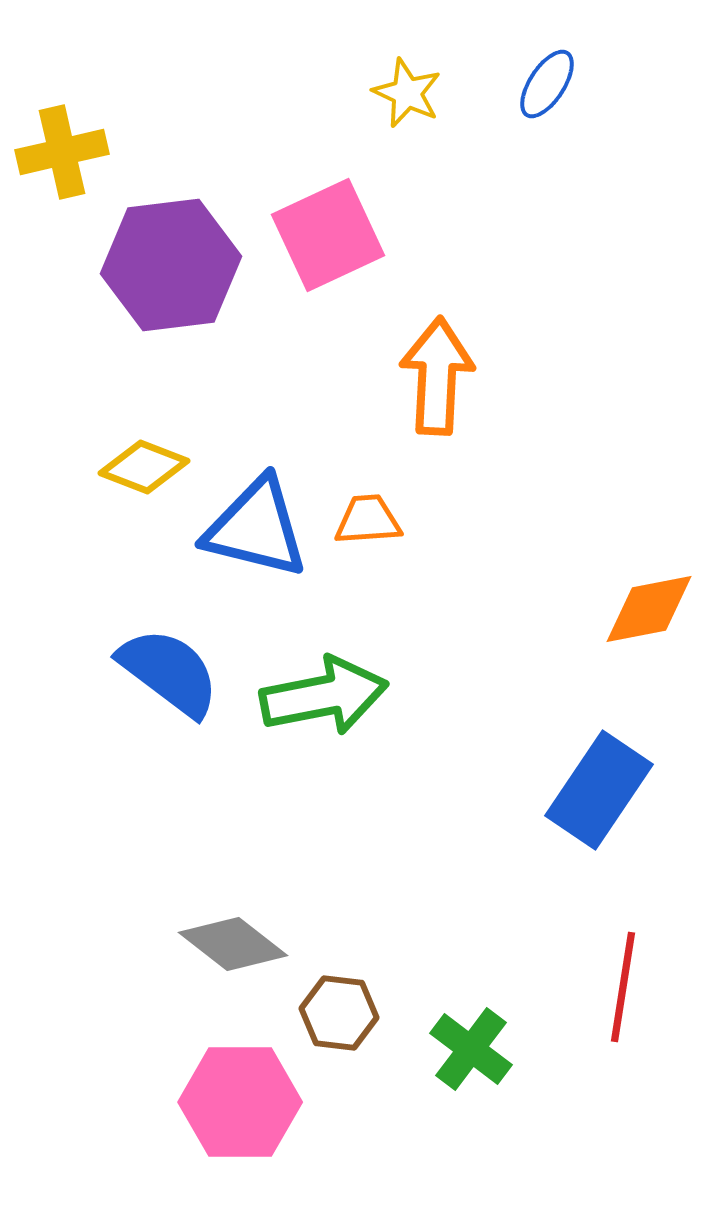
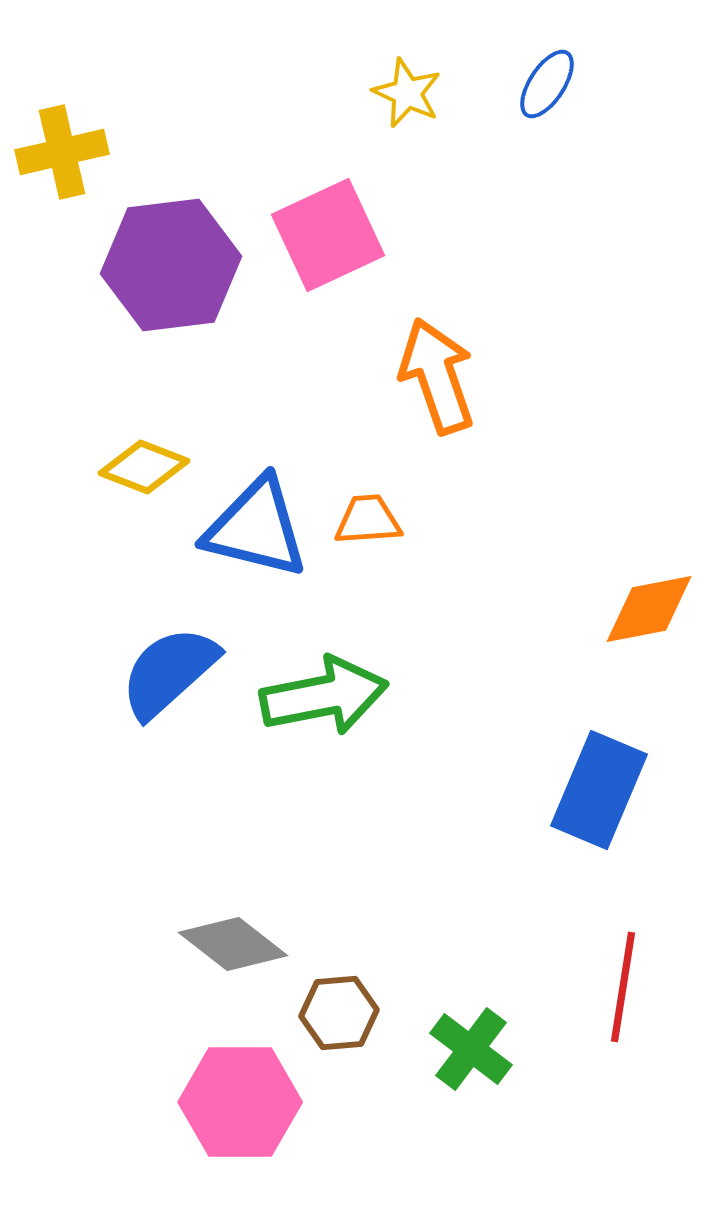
orange arrow: rotated 22 degrees counterclockwise
blue semicircle: rotated 79 degrees counterclockwise
blue rectangle: rotated 11 degrees counterclockwise
brown hexagon: rotated 12 degrees counterclockwise
